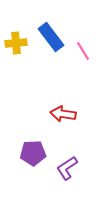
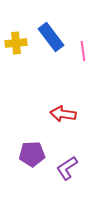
pink line: rotated 24 degrees clockwise
purple pentagon: moved 1 px left, 1 px down
